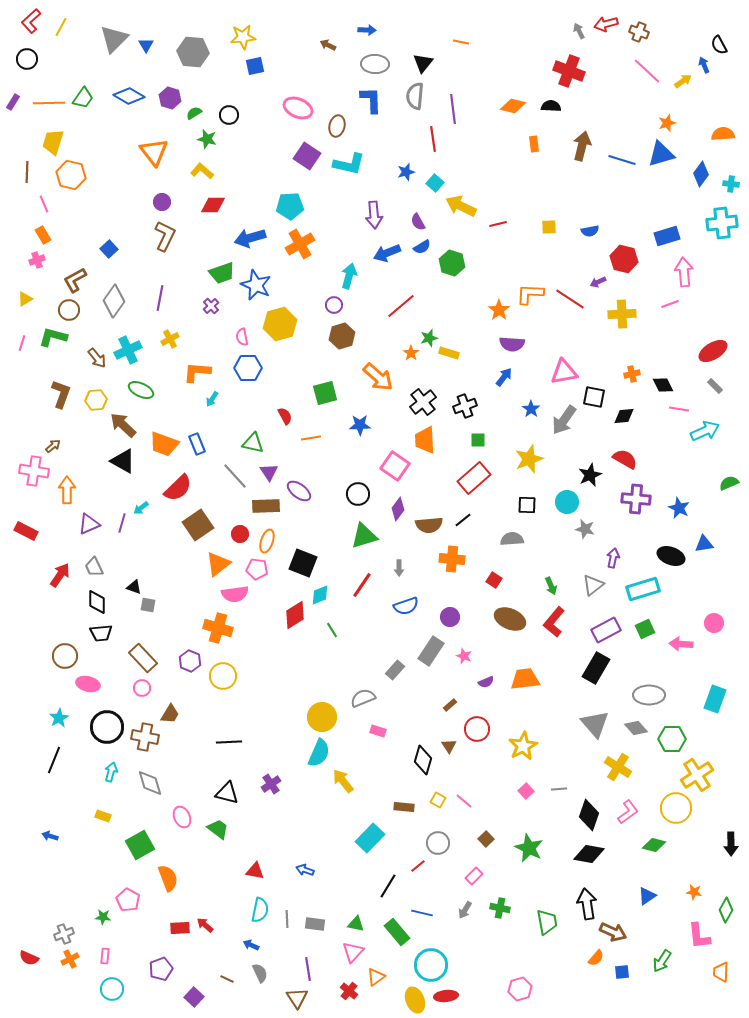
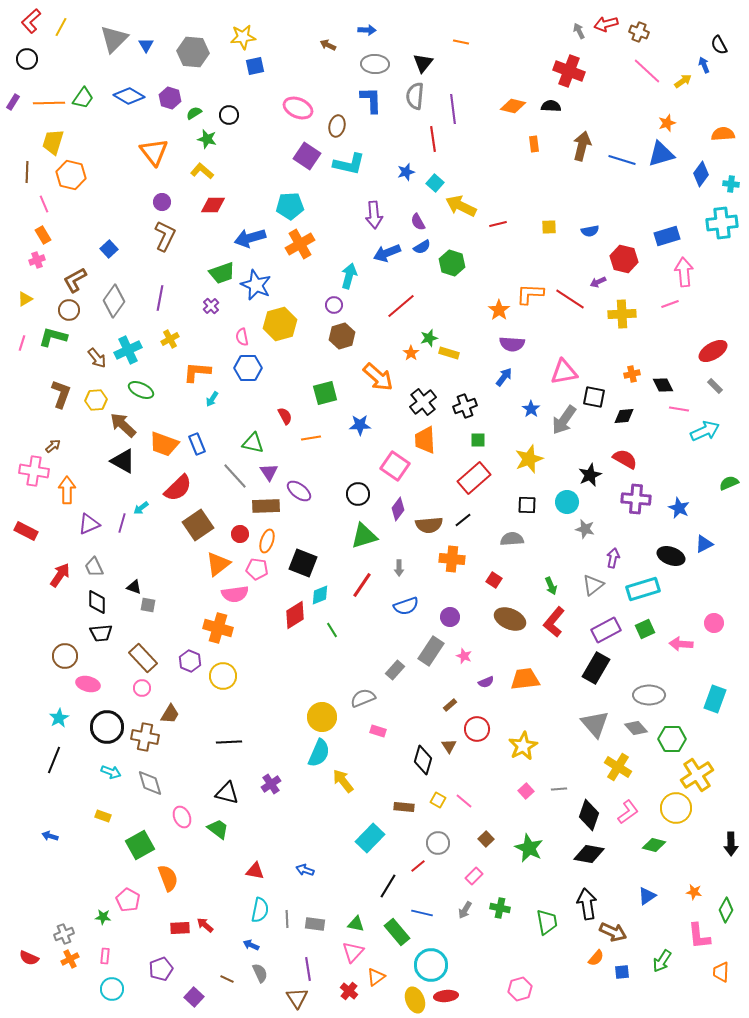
blue triangle at (704, 544): rotated 18 degrees counterclockwise
cyan arrow at (111, 772): rotated 96 degrees clockwise
